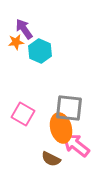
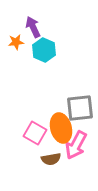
purple arrow: moved 9 px right, 2 px up; rotated 10 degrees clockwise
cyan hexagon: moved 4 px right, 1 px up
gray square: moved 11 px right; rotated 12 degrees counterclockwise
pink square: moved 12 px right, 19 px down
pink arrow: rotated 100 degrees counterclockwise
brown semicircle: rotated 36 degrees counterclockwise
